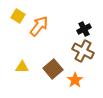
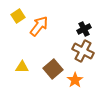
yellow square: rotated 24 degrees clockwise
